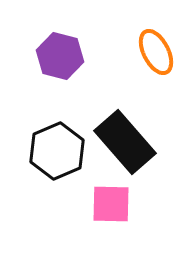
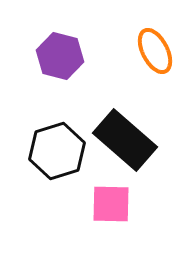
orange ellipse: moved 1 px left, 1 px up
black rectangle: moved 2 px up; rotated 8 degrees counterclockwise
black hexagon: rotated 6 degrees clockwise
